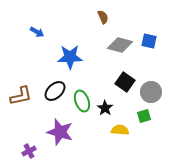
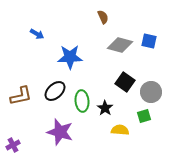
blue arrow: moved 2 px down
green ellipse: rotated 15 degrees clockwise
purple cross: moved 16 px left, 6 px up
